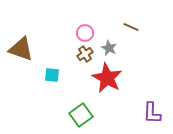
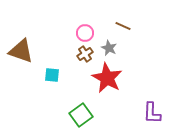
brown line: moved 8 px left, 1 px up
brown triangle: moved 2 px down
